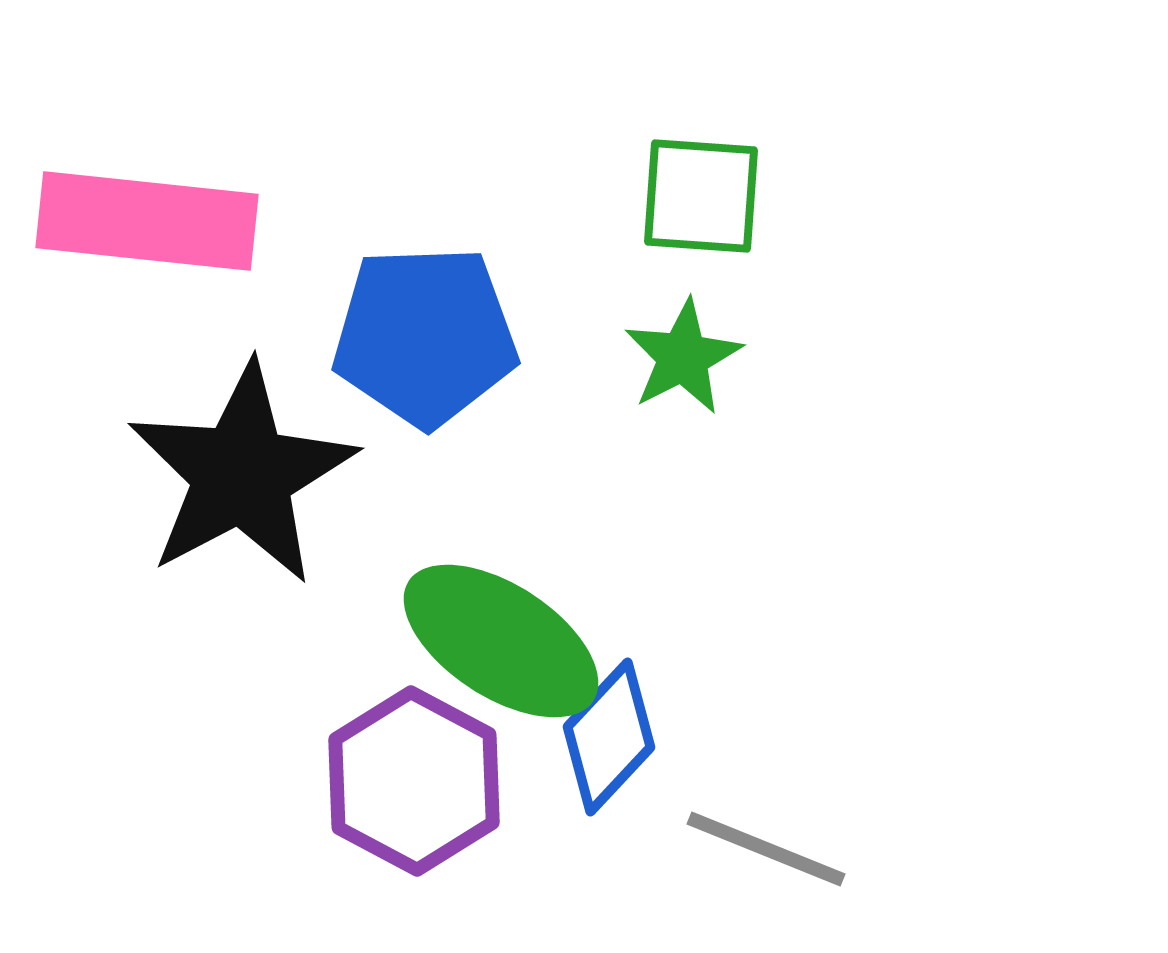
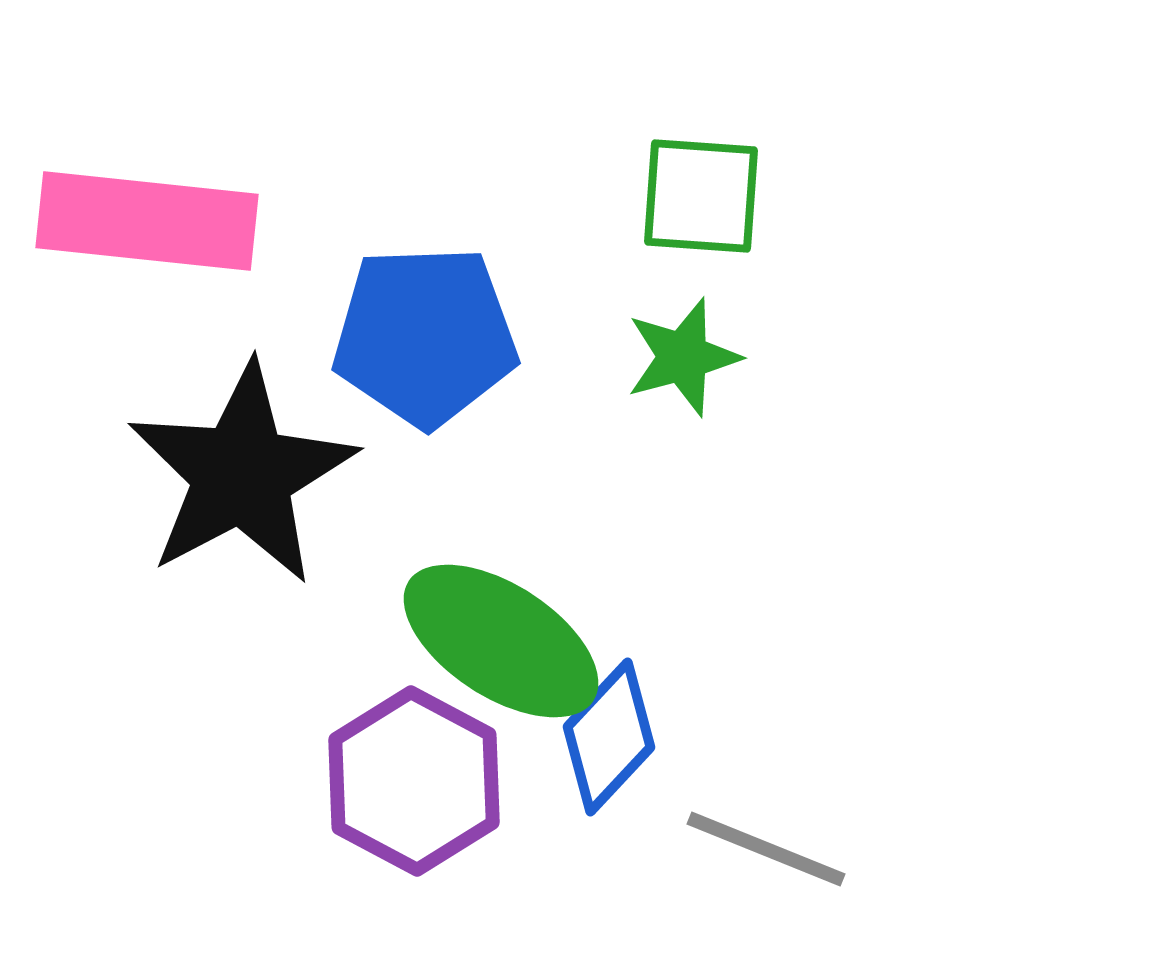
green star: rotated 12 degrees clockwise
